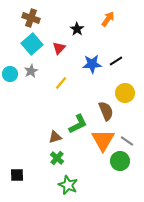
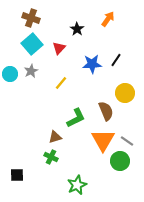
black line: moved 1 px up; rotated 24 degrees counterclockwise
green L-shape: moved 2 px left, 6 px up
green cross: moved 6 px left, 1 px up; rotated 16 degrees counterclockwise
green star: moved 9 px right; rotated 24 degrees clockwise
